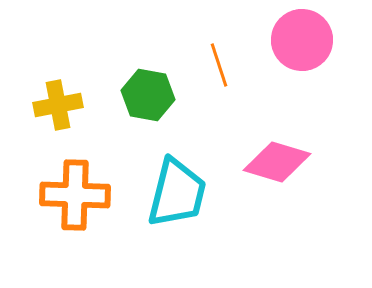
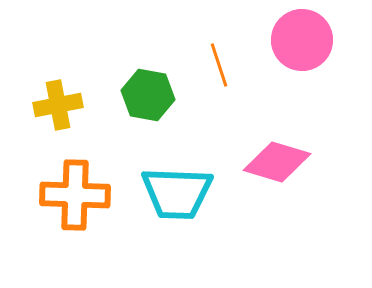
cyan trapezoid: rotated 78 degrees clockwise
